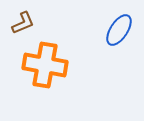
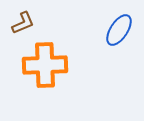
orange cross: rotated 12 degrees counterclockwise
